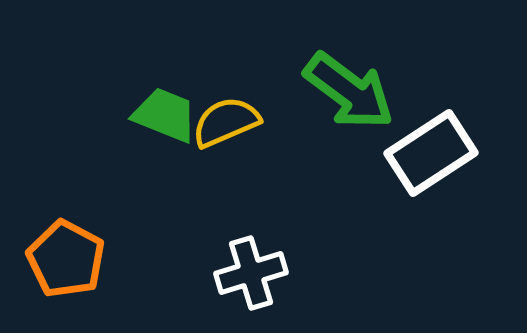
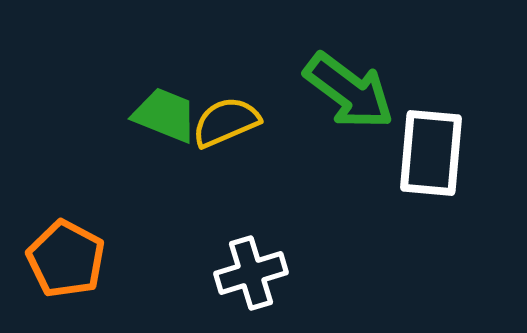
white rectangle: rotated 52 degrees counterclockwise
